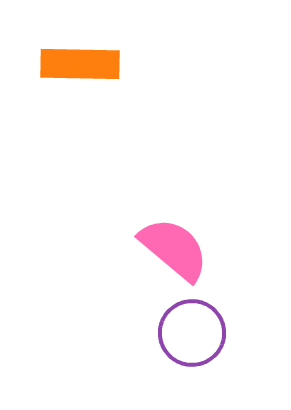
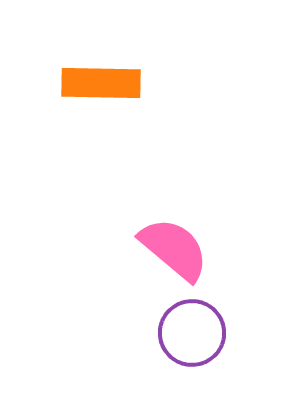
orange rectangle: moved 21 px right, 19 px down
